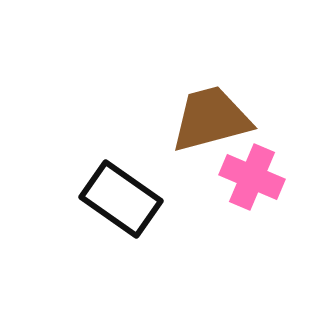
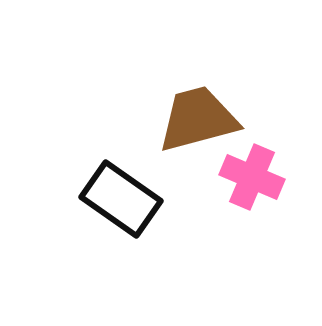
brown trapezoid: moved 13 px left
